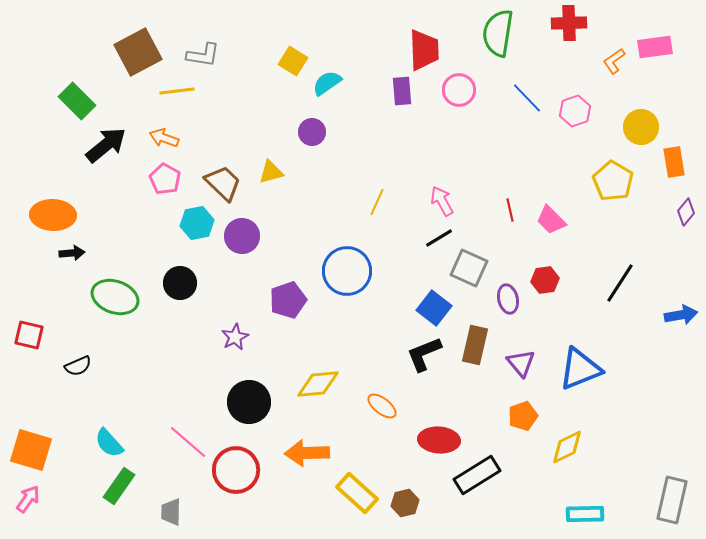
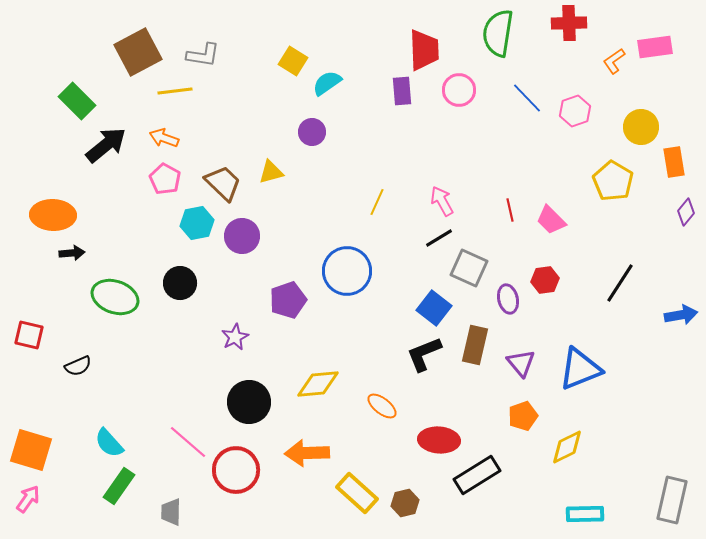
yellow line at (177, 91): moved 2 px left
